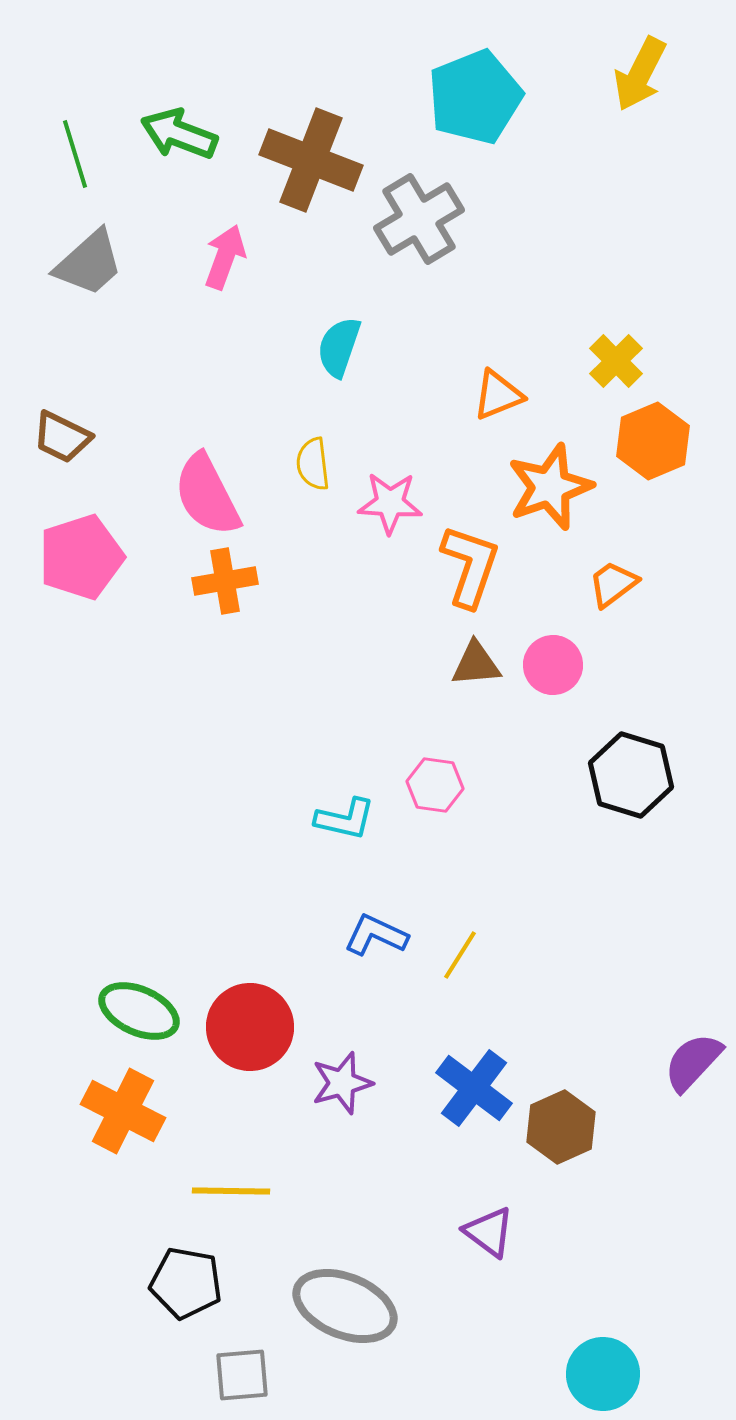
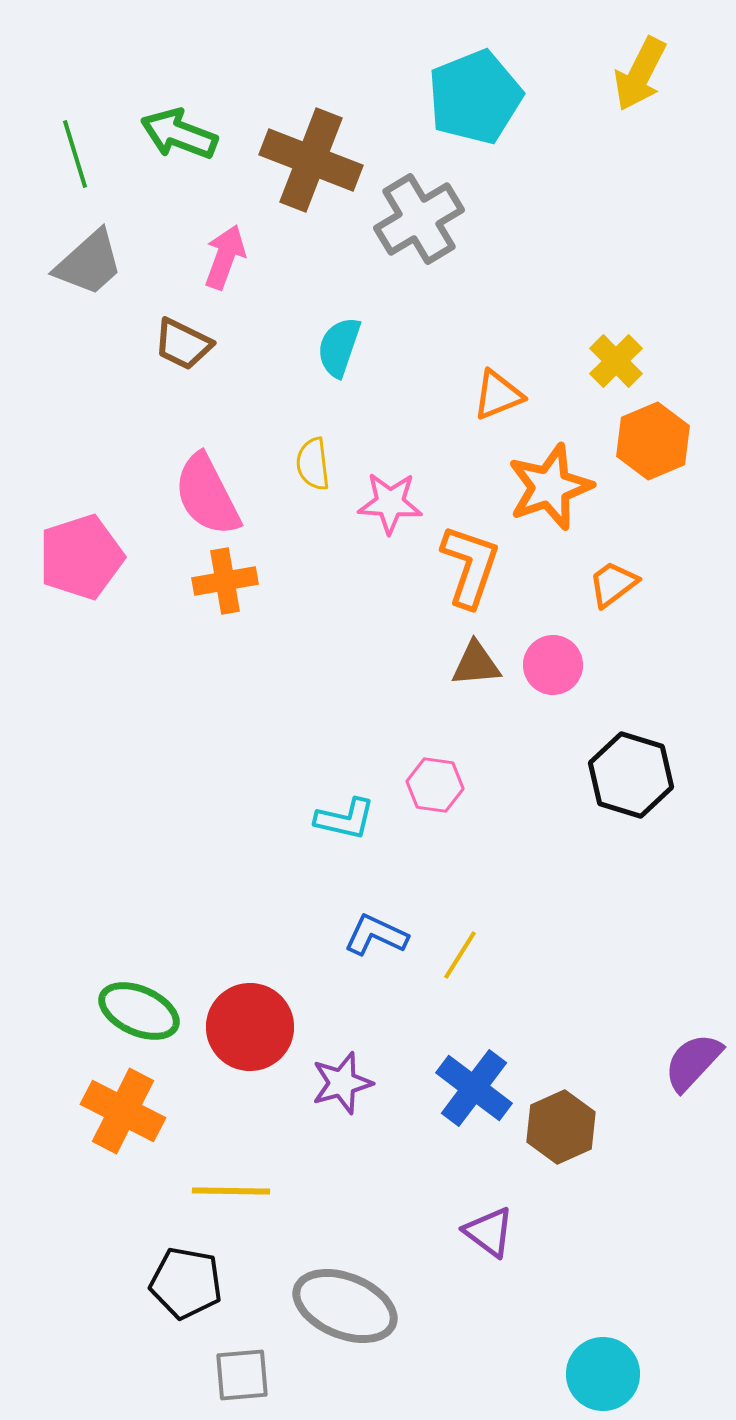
brown trapezoid at (62, 437): moved 121 px right, 93 px up
